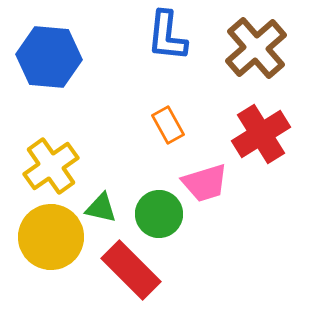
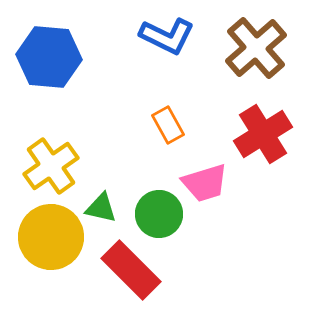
blue L-shape: rotated 70 degrees counterclockwise
red cross: moved 2 px right
